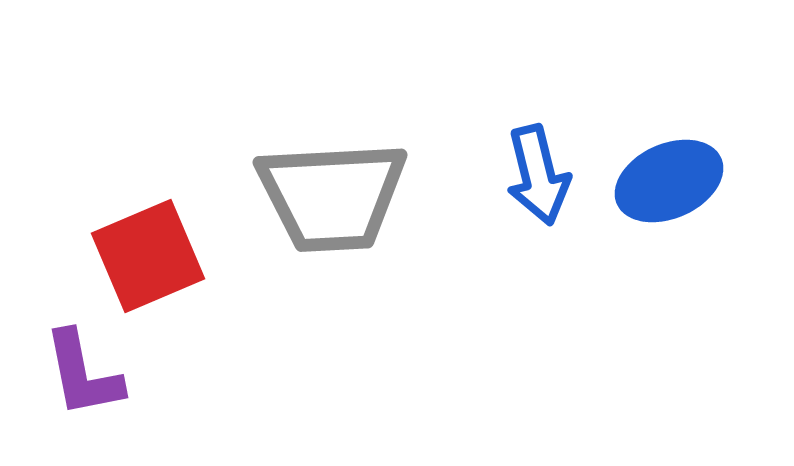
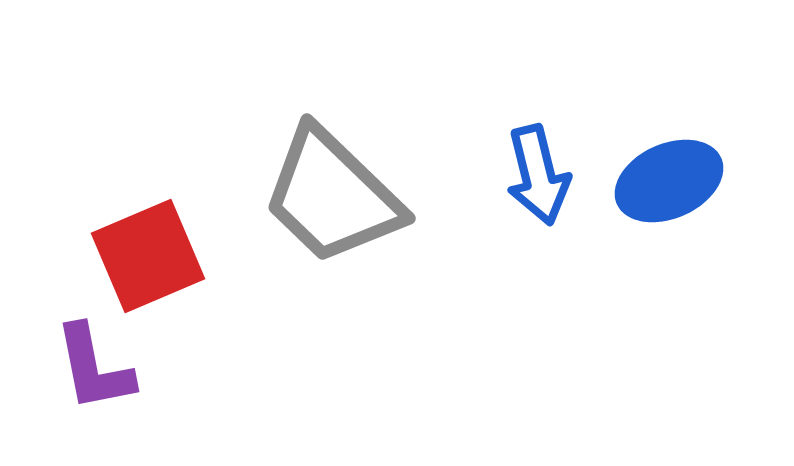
gray trapezoid: rotated 47 degrees clockwise
purple L-shape: moved 11 px right, 6 px up
